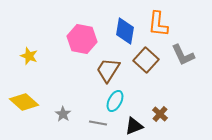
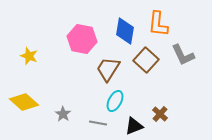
brown trapezoid: moved 1 px up
